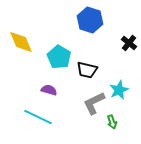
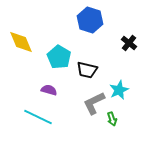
green arrow: moved 3 px up
